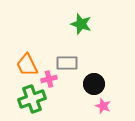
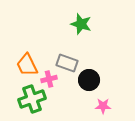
gray rectangle: rotated 20 degrees clockwise
black circle: moved 5 px left, 4 px up
pink star: rotated 21 degrees counterclockwise
